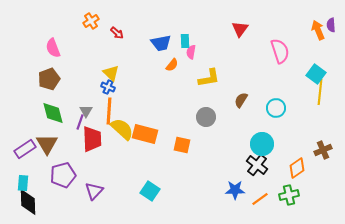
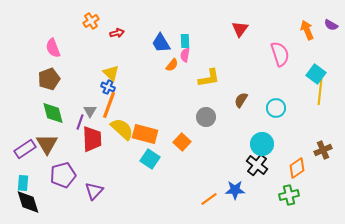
purple semicircle at (331, 25): rotated 56 degrees counterclockwise
orange arrow at (318, 30): moved 11 px left
red arrow at (117, 33): rotated 56 degrees counterclockwise
blue trapezoid at (161, 43): rotated 70 degrees clockwise
pink semicircle at (280, 51): moved 3 px down
pink semicircle at (191, 52): moved 6 px left, 3 px down
gray triangle at (86, 111): moved 4 px right
orange line at (109, 111): moved 6 px up; rotated 16 degrees clockwise
orange square at (182, 145): moved 3 px up; rotated 30 degrees clockwise
cyan square at (150, 191): moved 32 px up
orange line at (260, 199): moved 51 px left
black diamond at (28, 202): rotated 16 degrees counterclockwise
